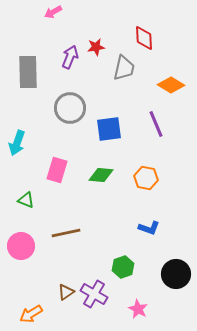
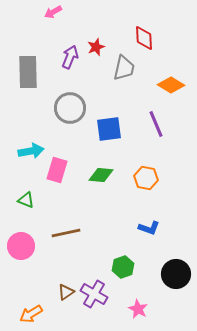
red star: rotated 12 degrees counterclockwise
cyan arrow: moved 14 px right, 8 px down; rotated 120 degrees counterclockwise
